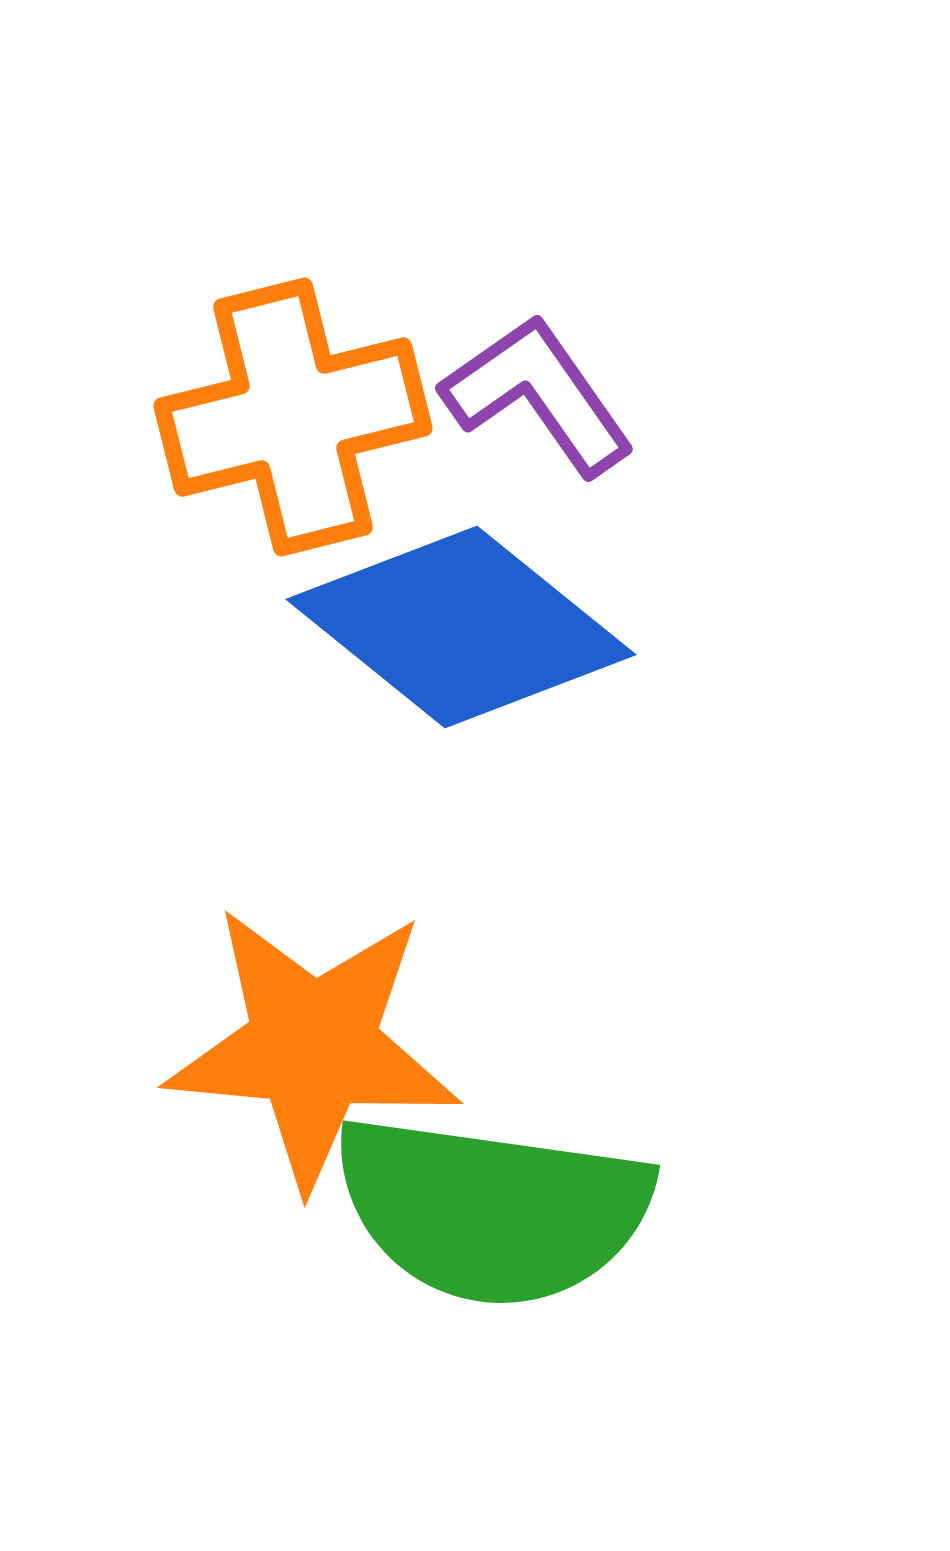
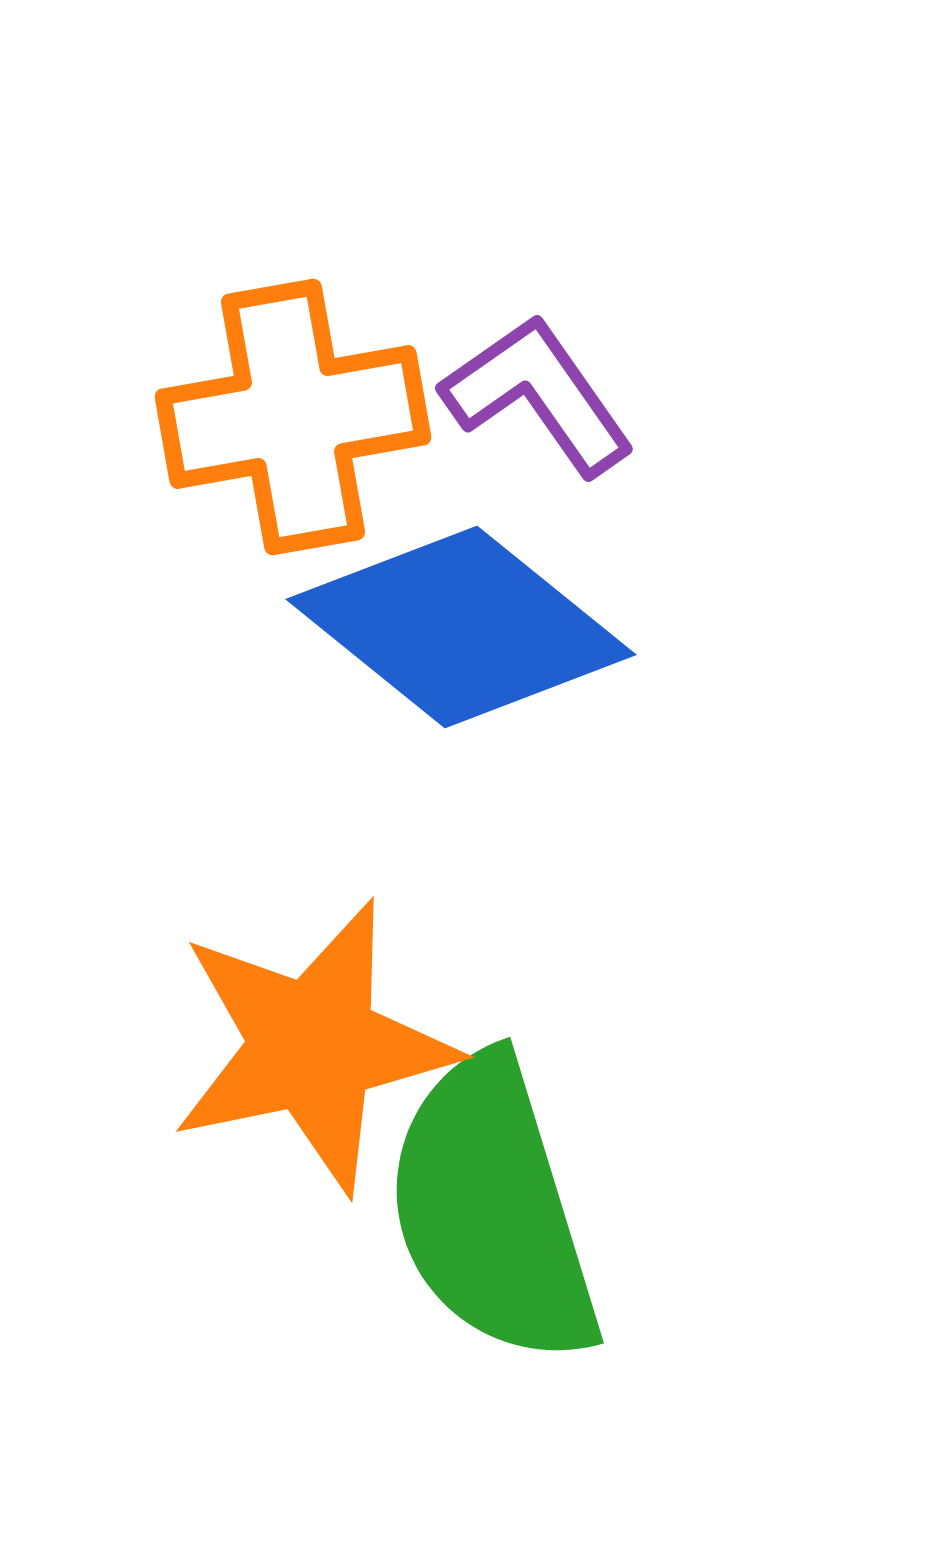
orange cross: rotated 4 degrees clockwise
orange star: rotated 17 degrees counterclockwise
green semicircle: rotated 65 degrees clockwise
